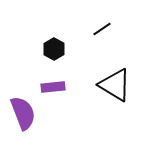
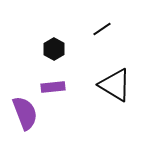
purple semicircle: moved 2 px right
